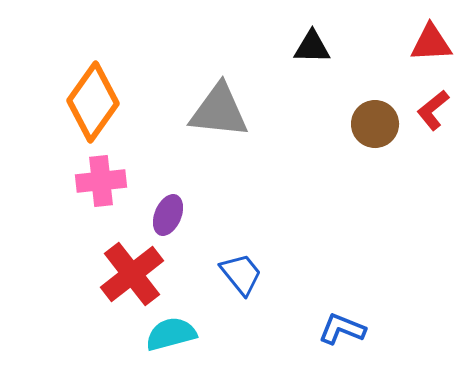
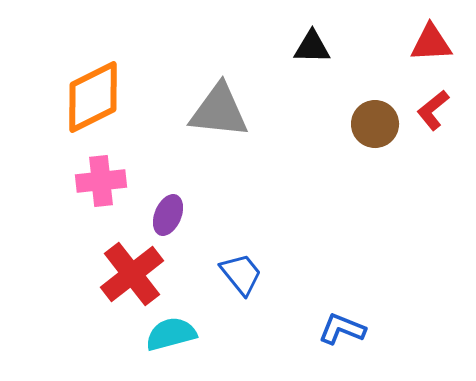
orange diamond: moved 5 px up; rotated 28 degrees clockwise
